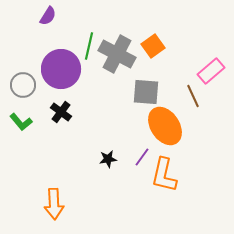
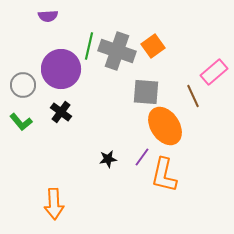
purple semicircle: rotated 54 degrees clockwise
gray cross: moved 3 px up; rotated 9 degrees counterclockwise
pink rectangle: moved 3 px right, 1 px down
